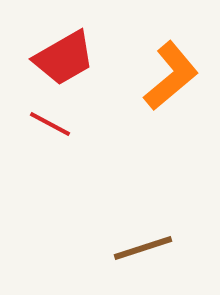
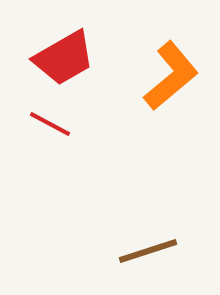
brown line: moved 5 px right, 3 px down
